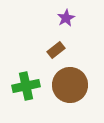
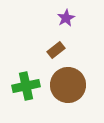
brown circle: moved 2 px left
